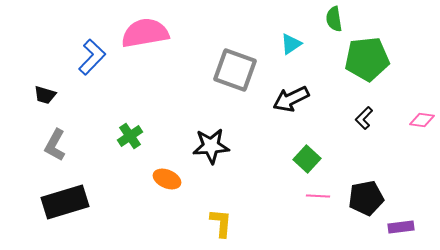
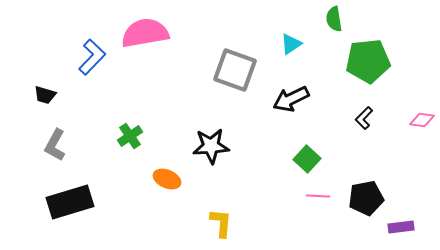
green pentagon: moved 1 px right, 2 px down
black rectangle: moved 5 px right
